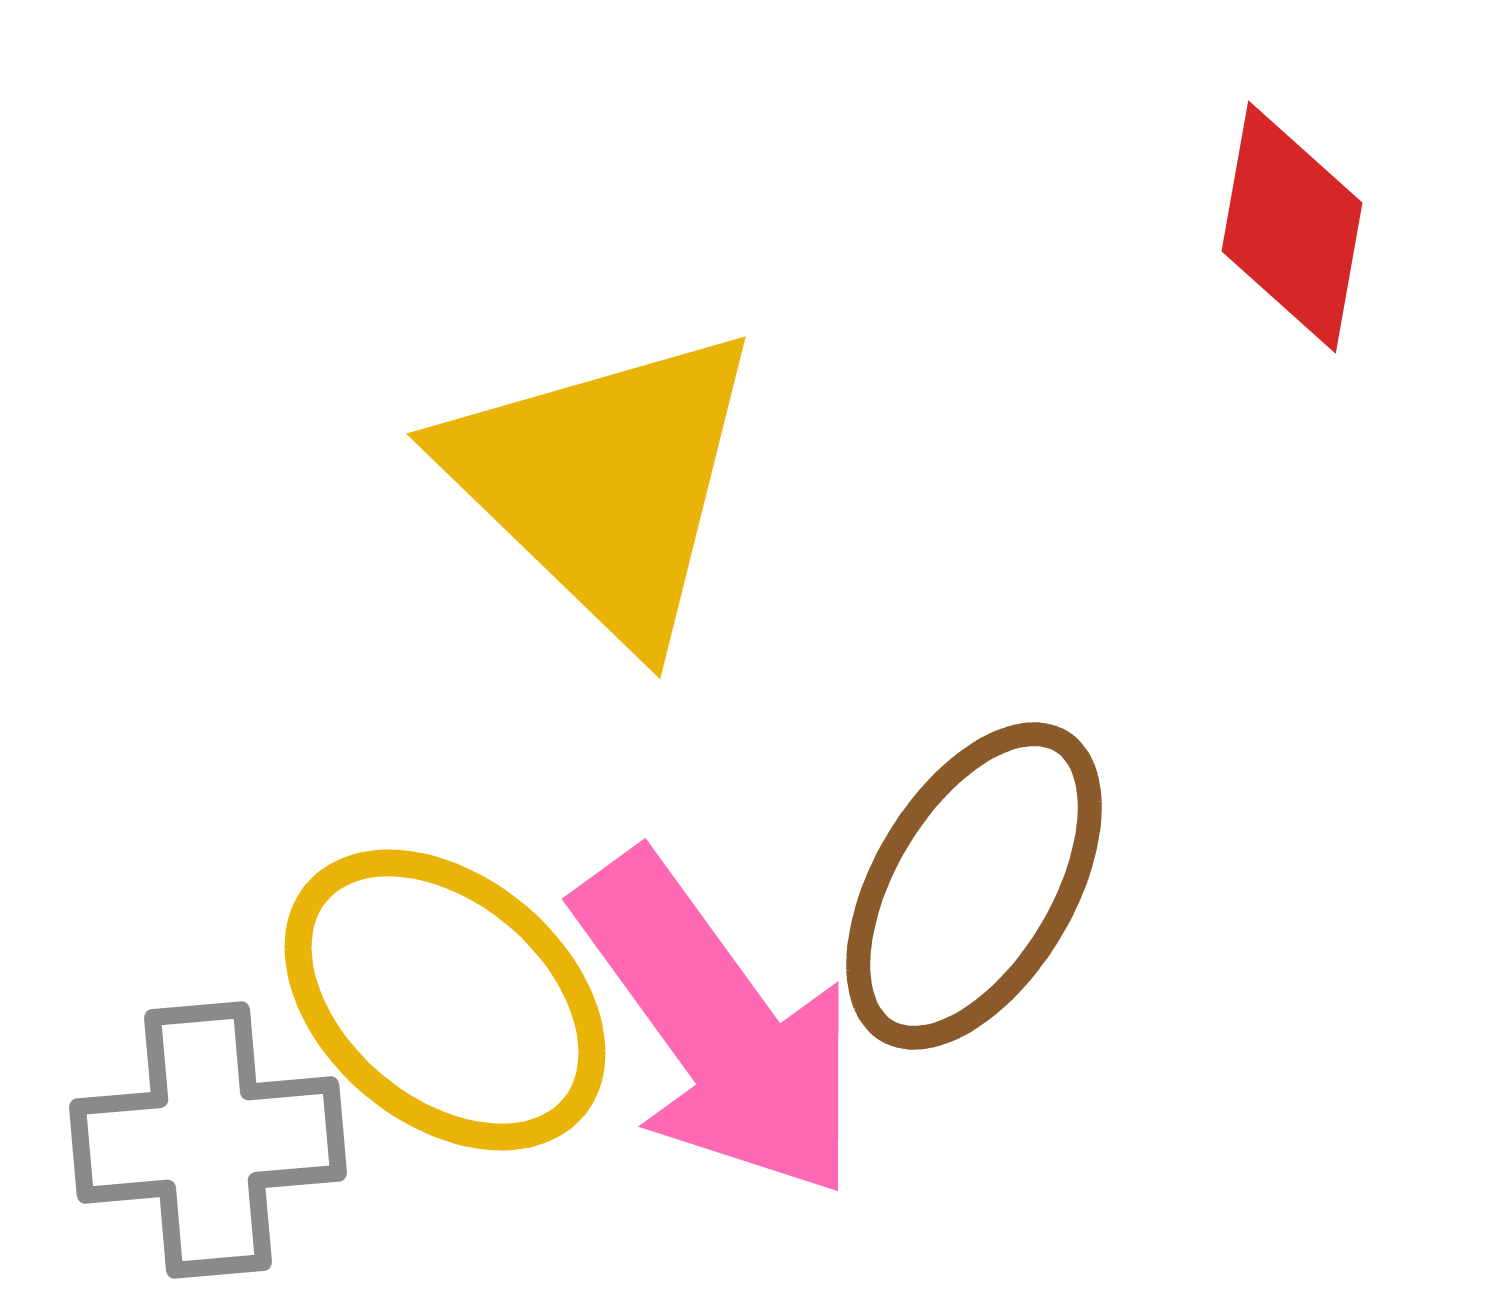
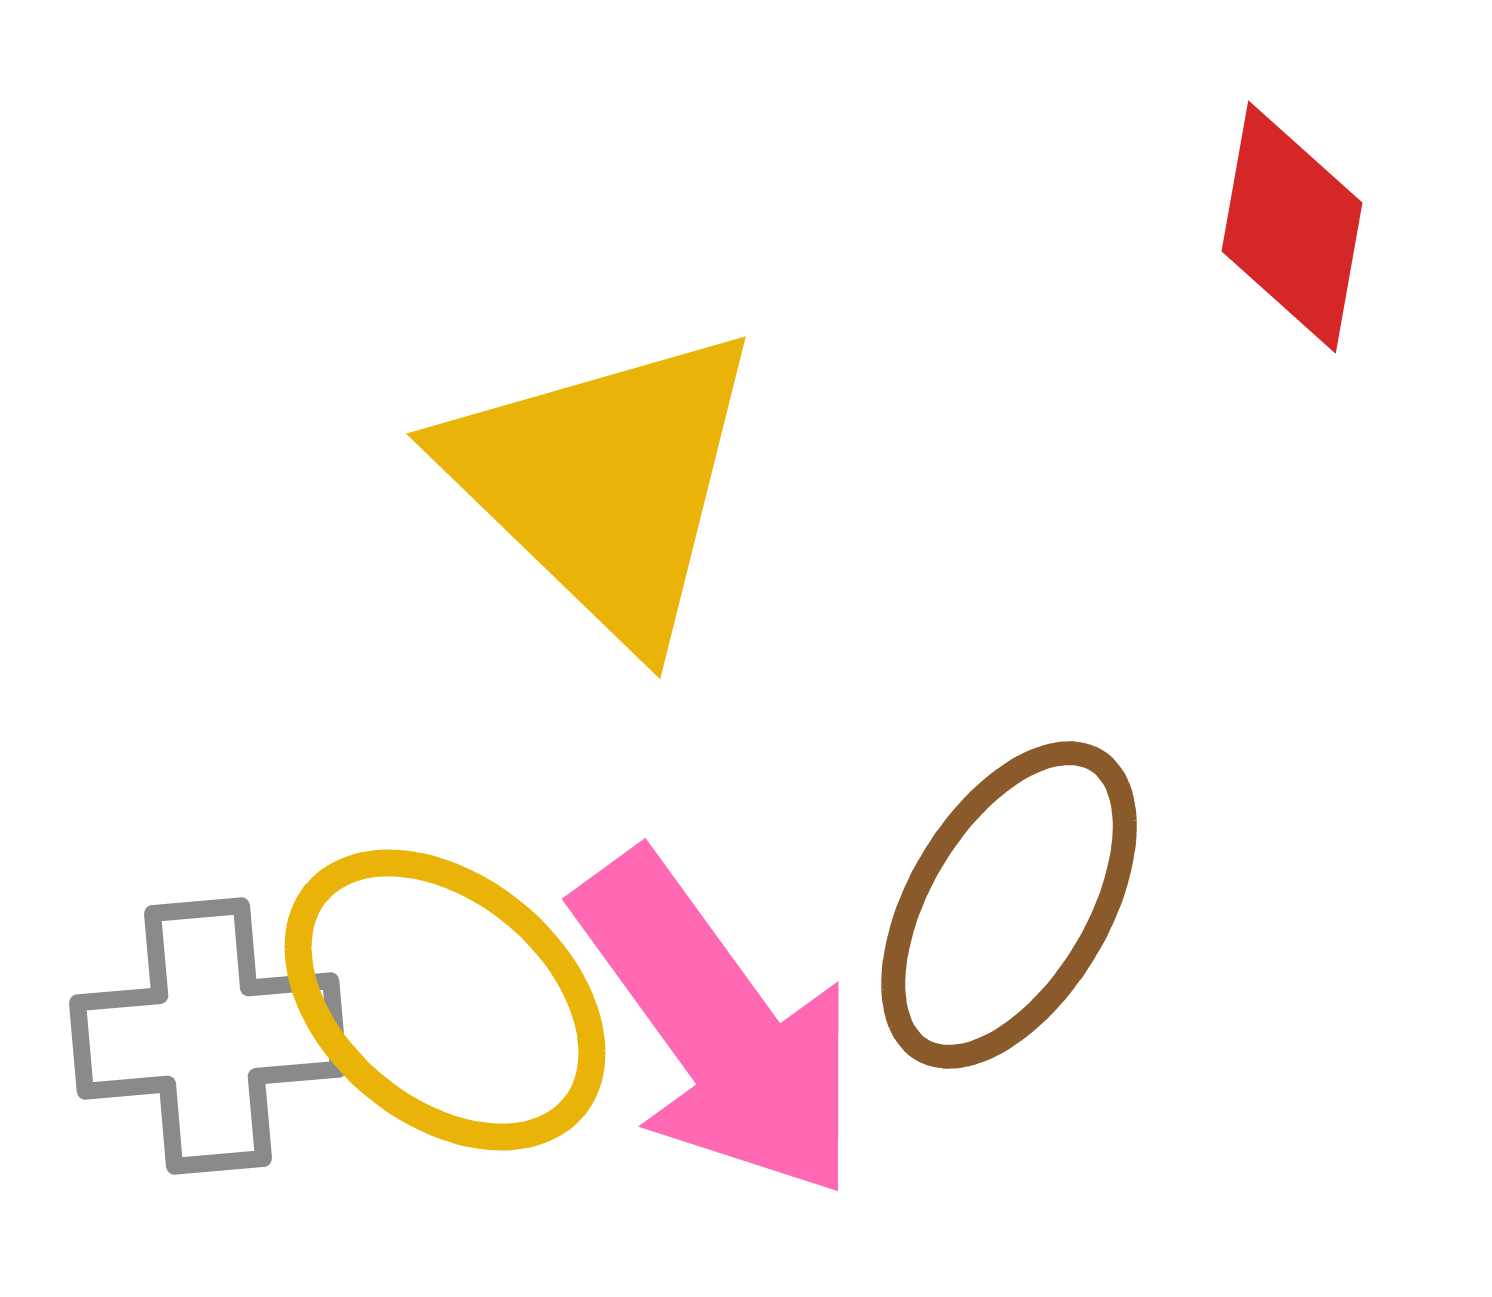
brown ellipse: moved 35 px right, 19 px down
gray cross: moved 104 px up
